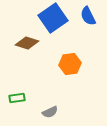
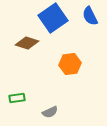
blue semicircle: moved 2 px right
